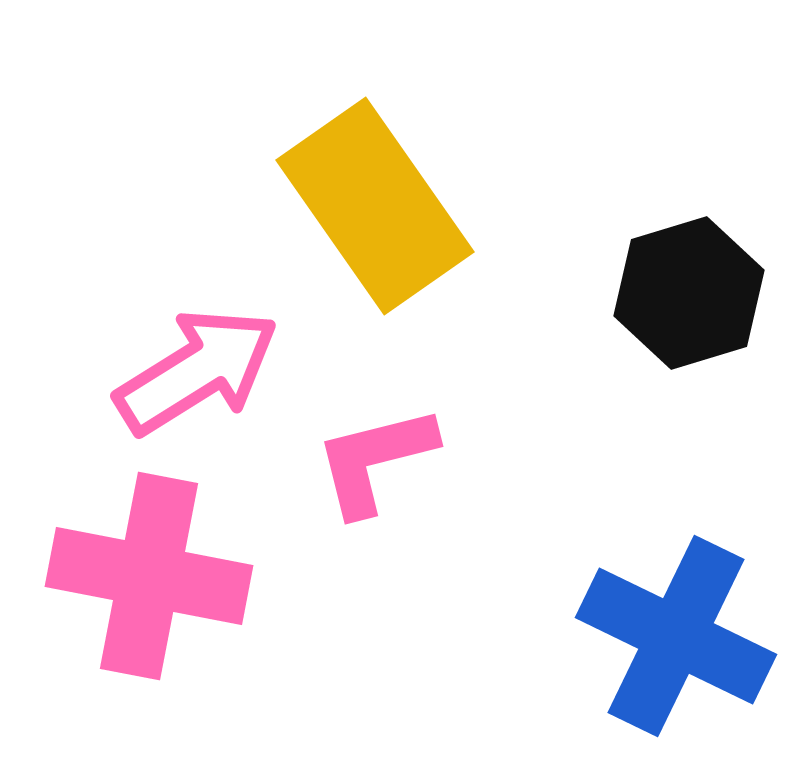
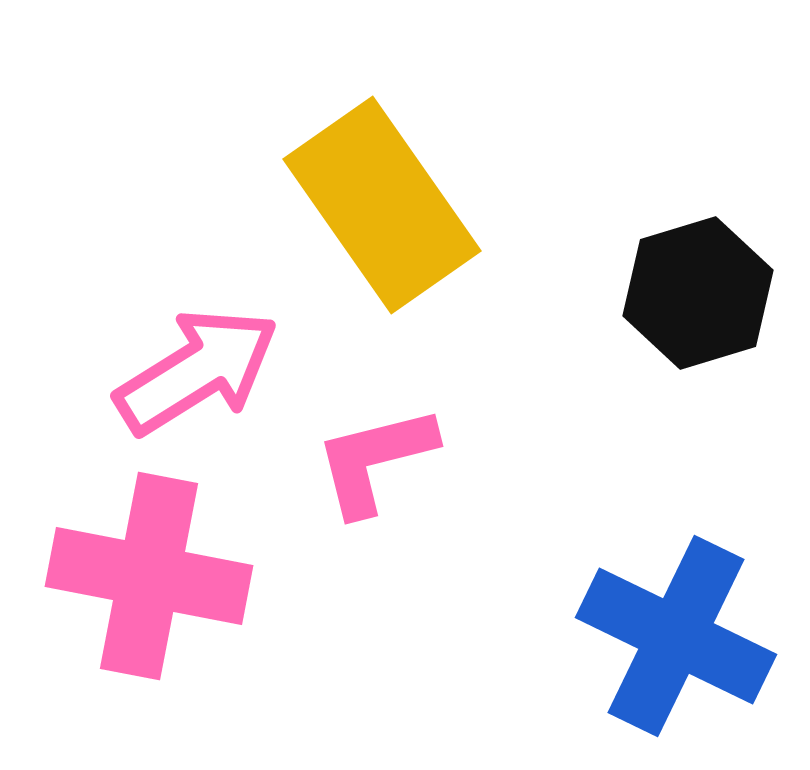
yellow rectangle: moved 7 px right, 1 px up
black hexagon: moved 9 px right
